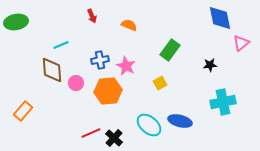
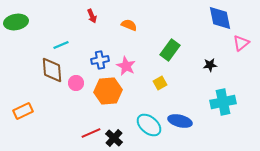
orange rectangle: rotated 24 degrees clockwise
